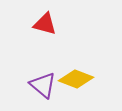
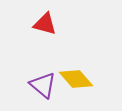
yellow diamond: rotated 28 degrees clockwise
